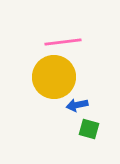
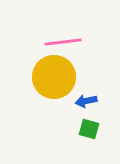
blue arrow: moved 9 px right, 4 px up
